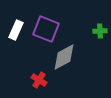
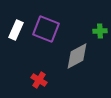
gray diamond: moved 13 px right, 1 px up
